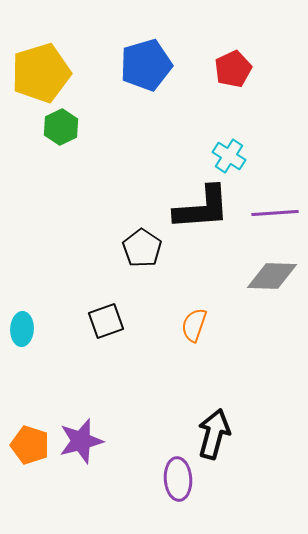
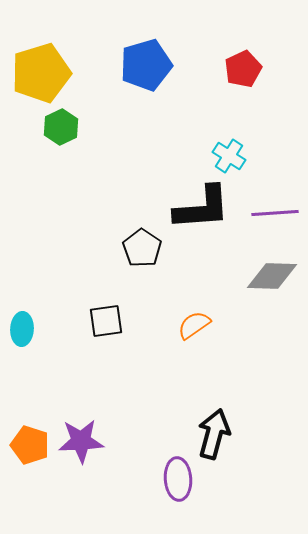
red pentagon: moved 10 px right
black square: rotated 12 degrees clockwise
orange semicircle: rotated 36 degrees clockwise
purple star: rotated 12 degrees clockwise
